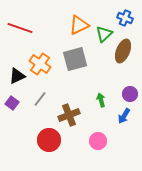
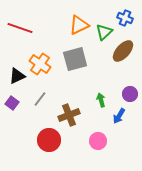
green triangle: moved 2 px up
brown ellipse: rotated 20 degrees clockwise
blue arrow: moved 5 px left
